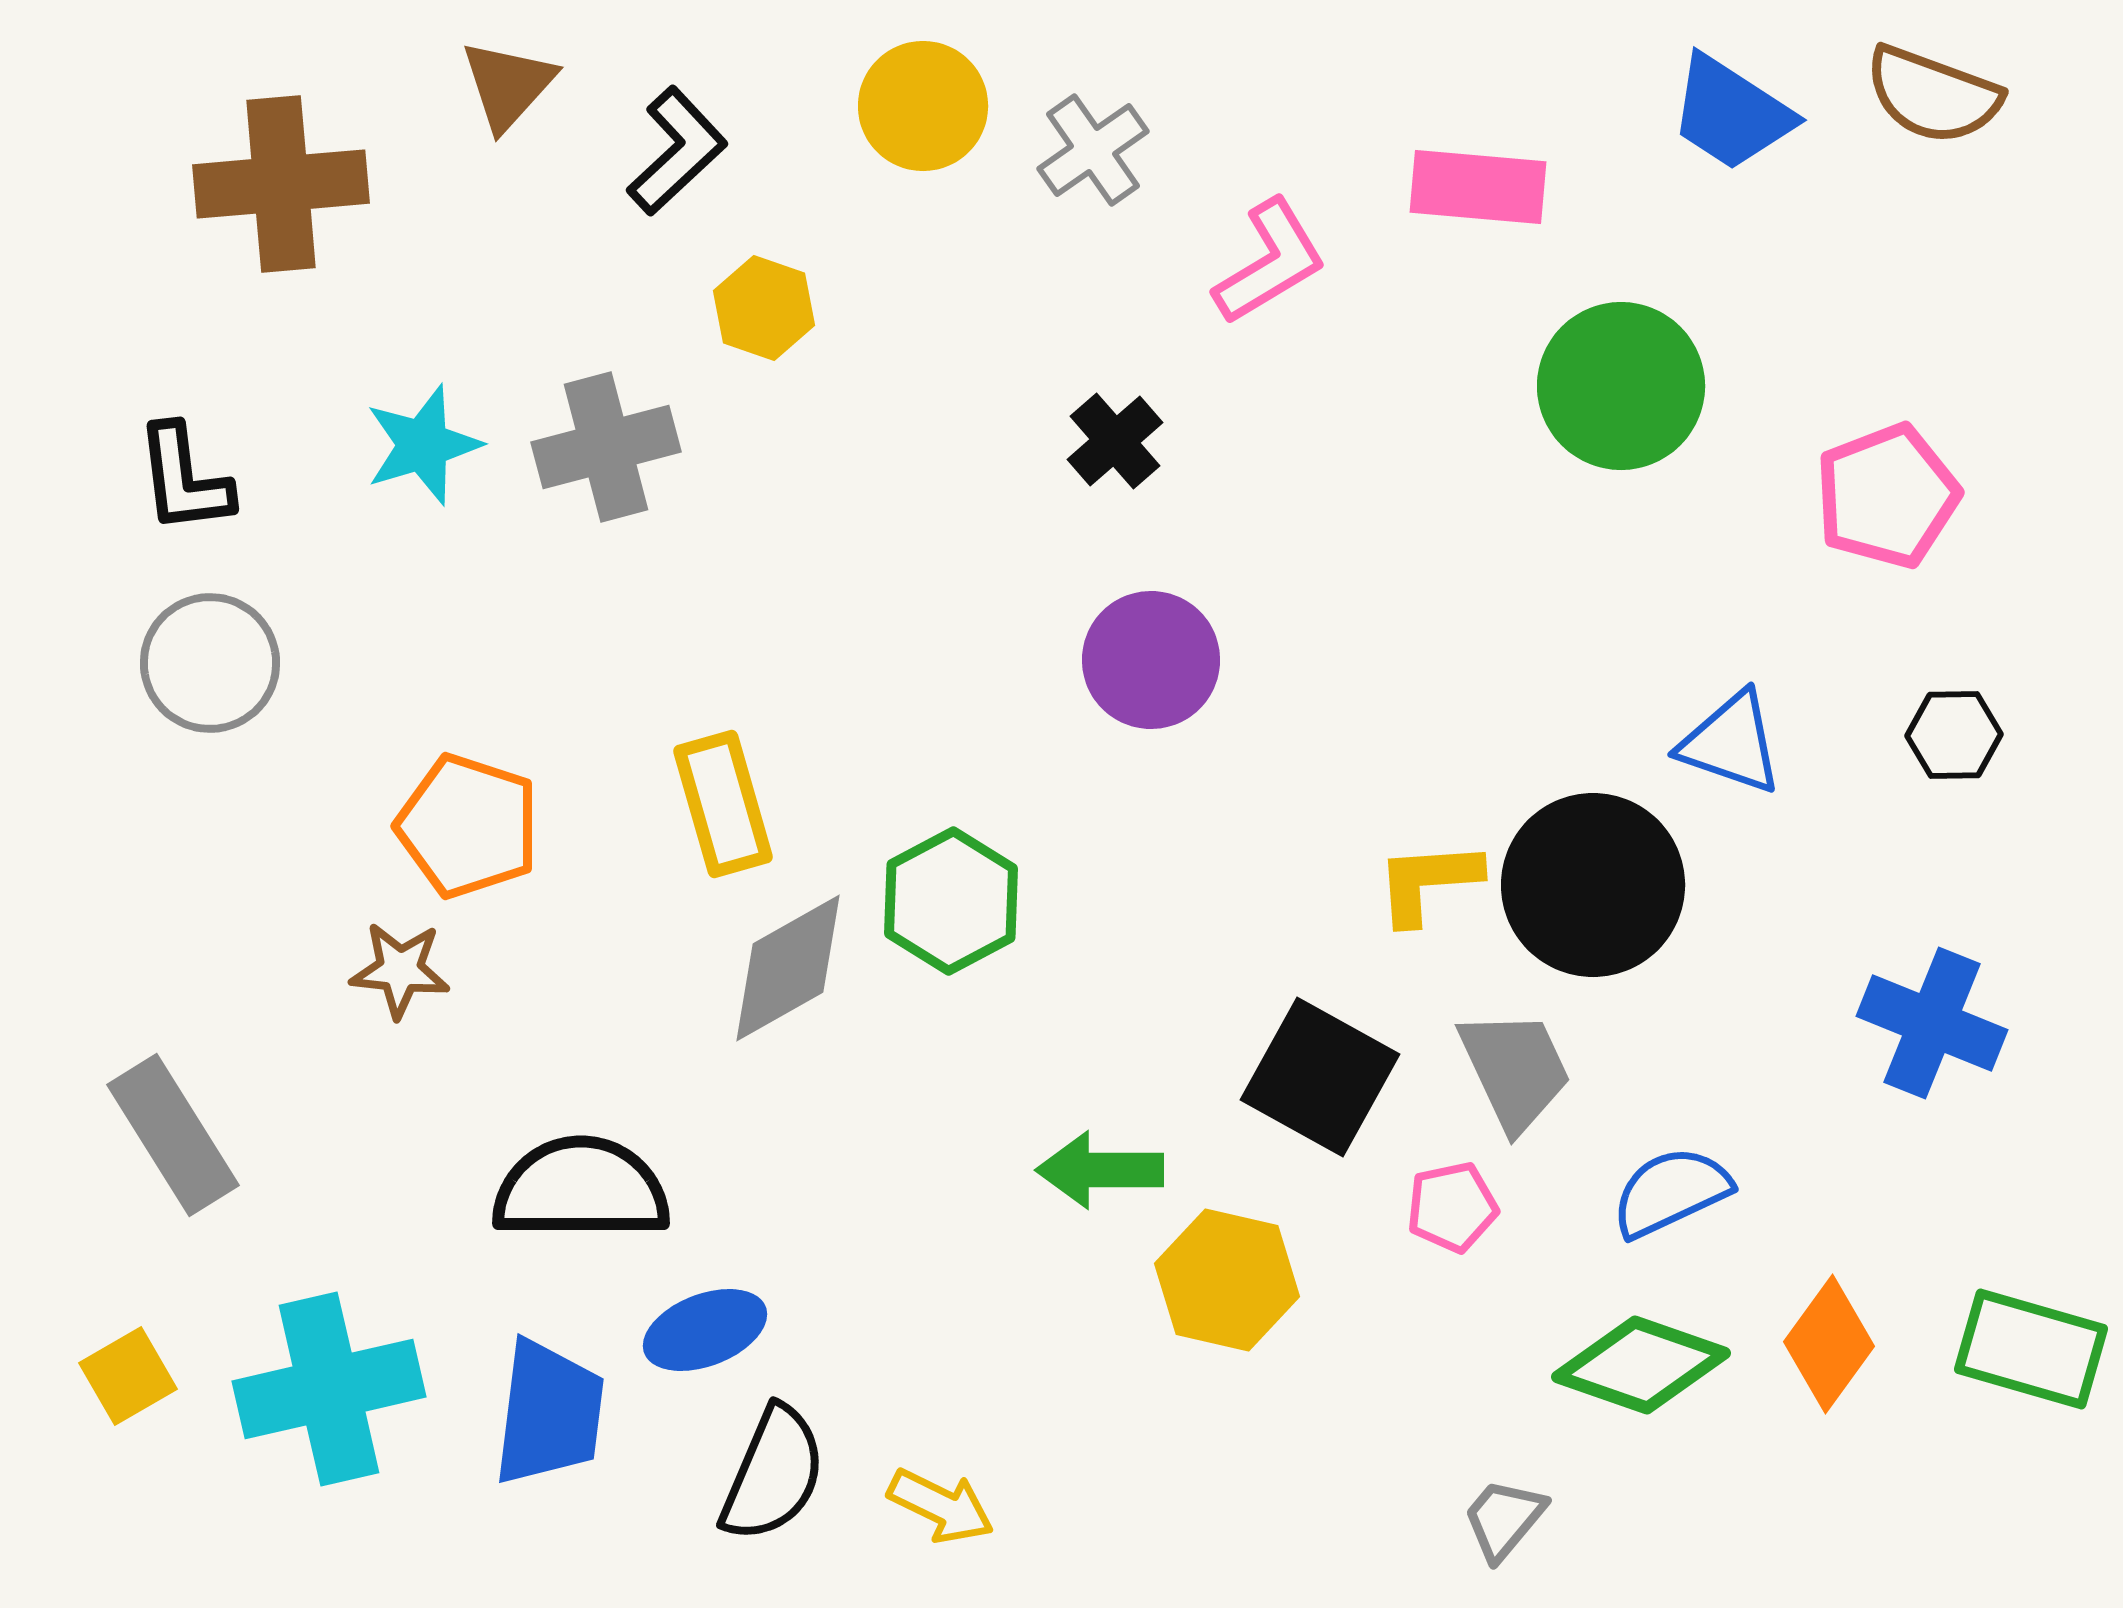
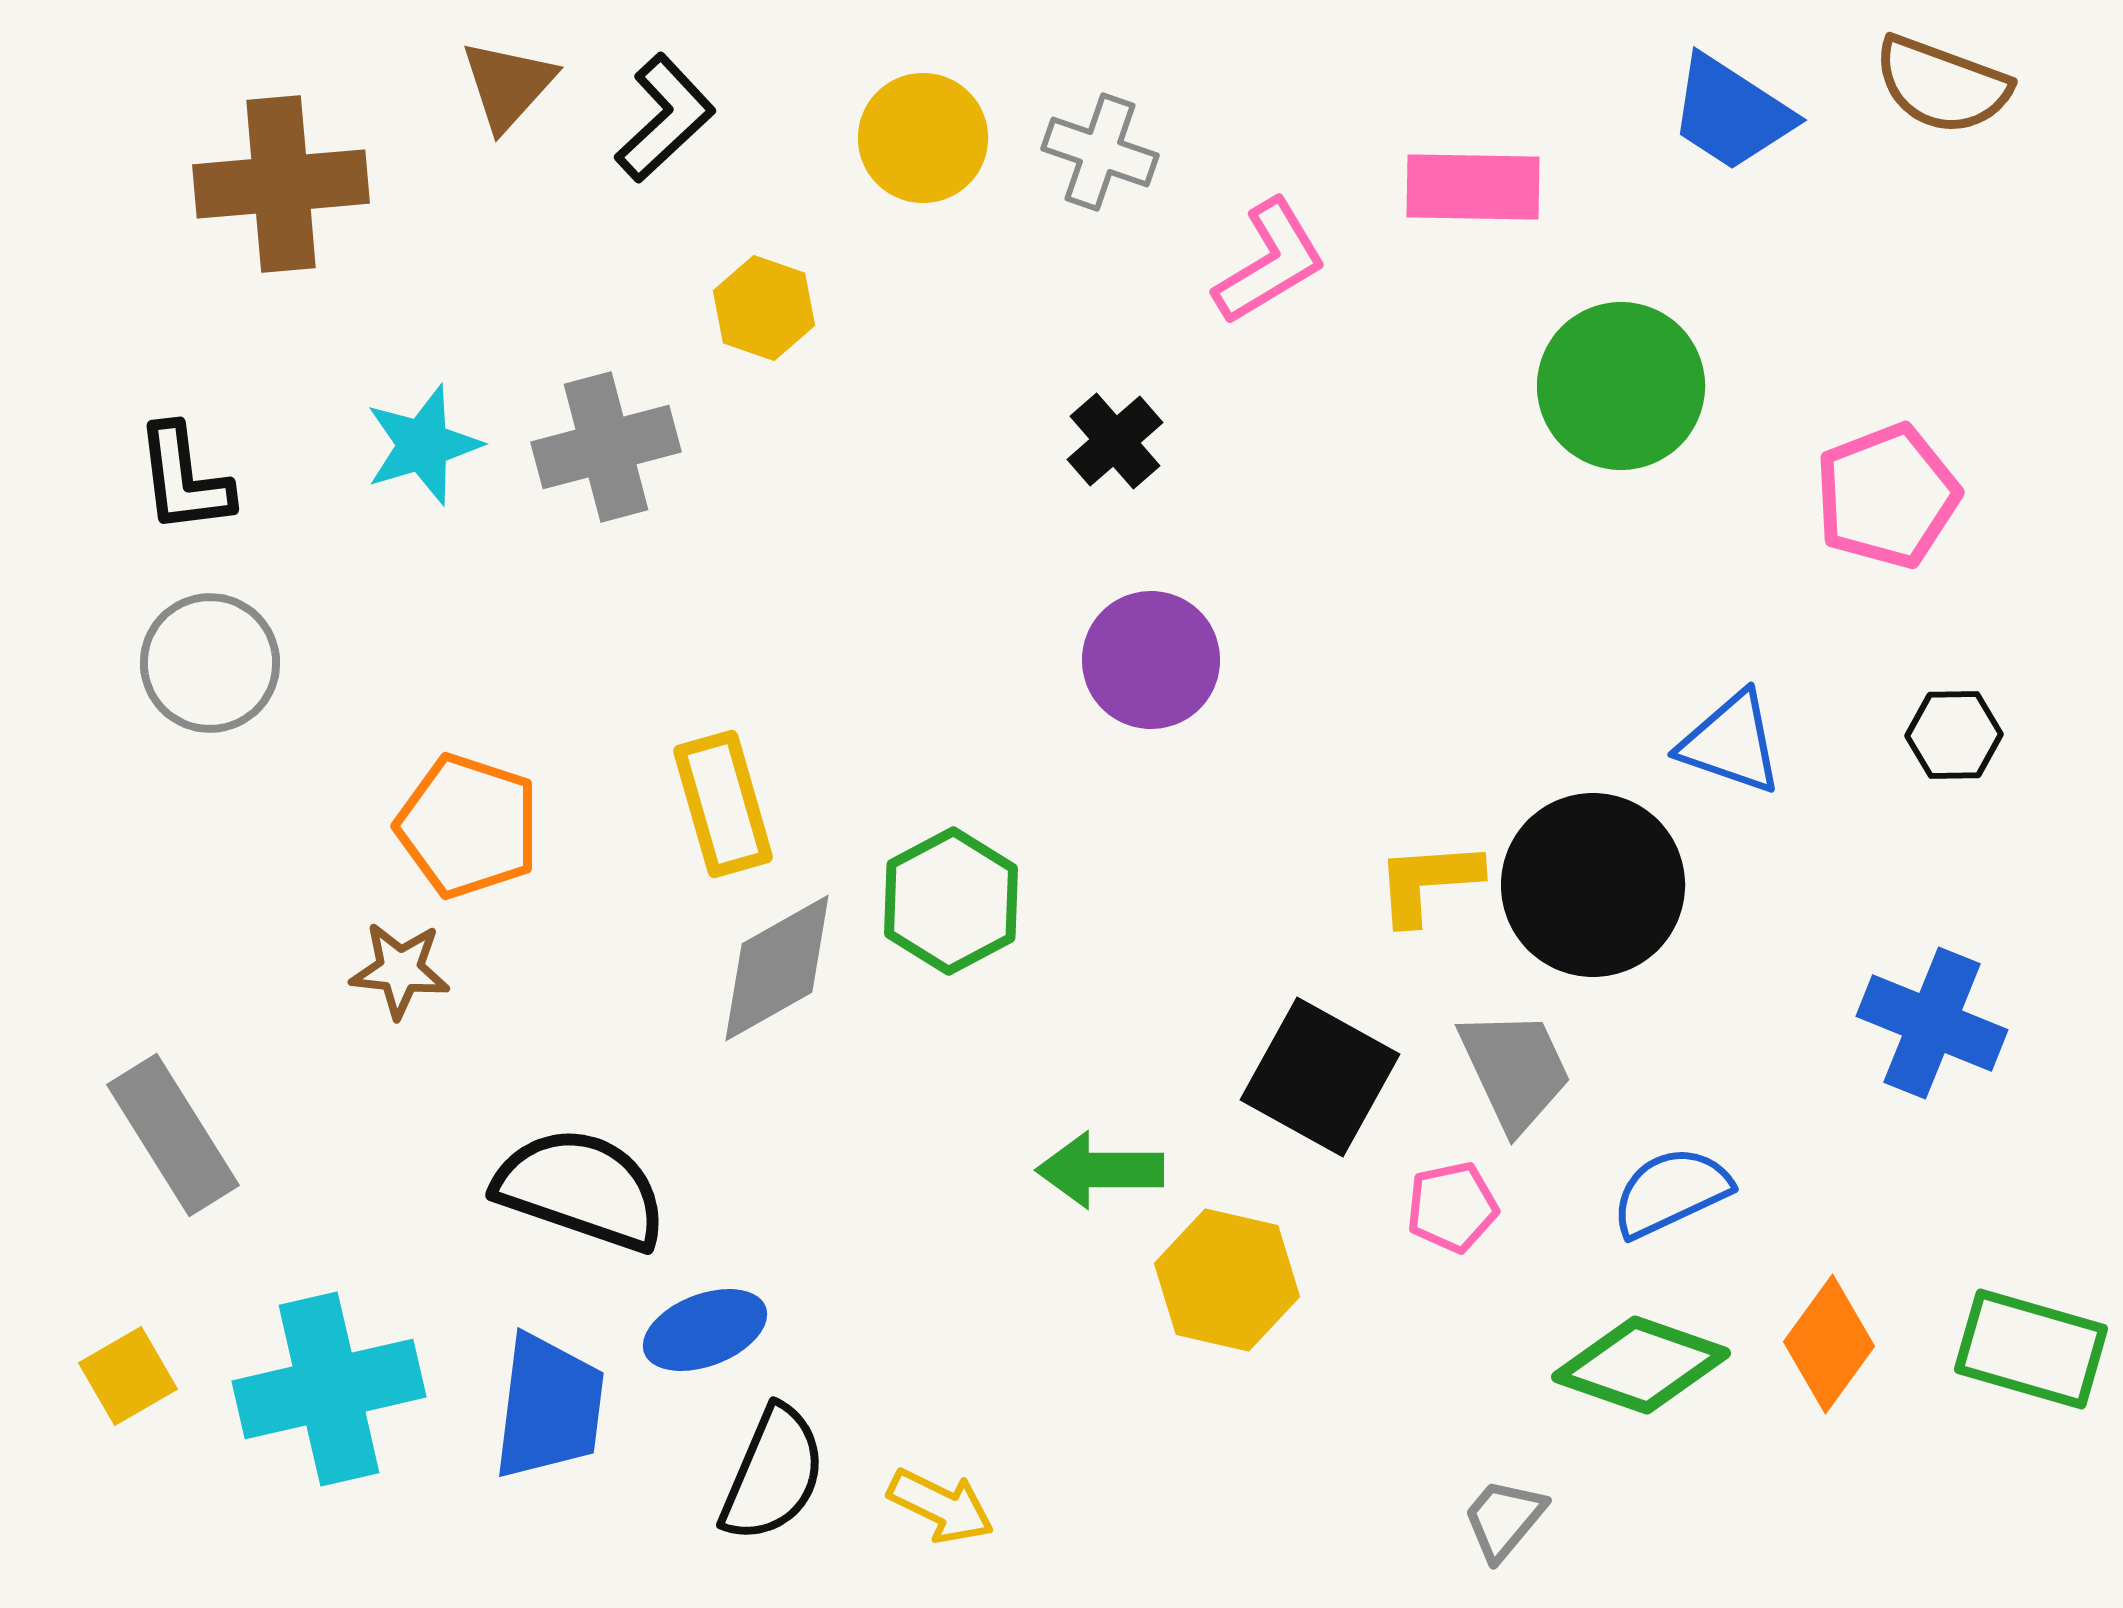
brown semicircle at (1933, 95): moved 9 px right, 10 px up
yellow circle at (923, 106): moved 32 px down
gray cross at (1093, 150): moved 7 px right, 2 px down; rotated 36 degrees counterclockwise
black L-shape at (677, 151): moved 12 px left, 33 px up
pink rectangle at (1478, 187): moved 5 px left; rotated 4 degrees counterclockwise
gray diamond at (788, 968): moved 11 px left
black semicircle at (581, 1189): rotated 19 degrees clockwise
blue trapezoid at (549, 1413): moved 6 px up
